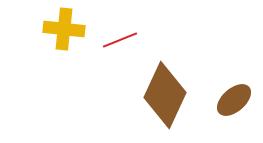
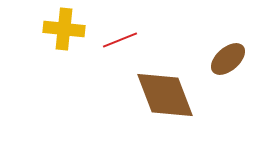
brown diamond: rotated 46 degrees counterclockwise
brown ellipse: moved 6 px left, 41 px up
